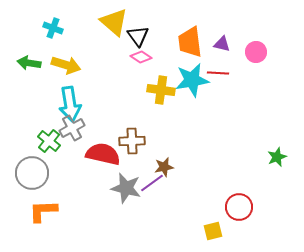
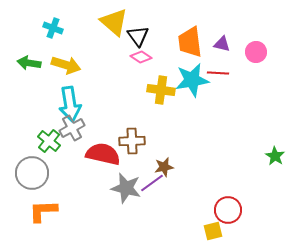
green star: moved 2 px left, 1 px up; rotated 18 degrees counterclockwise
red circle: moved 11 px left, 3 px down
